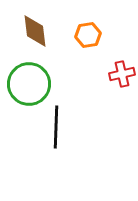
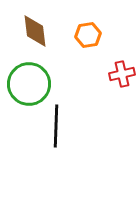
black line: moved 1 px up
